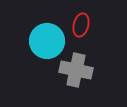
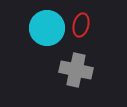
cyan circle: moved 13 px up
